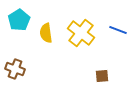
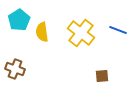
yellow semicircle: moved 4 px left, 1 px up
